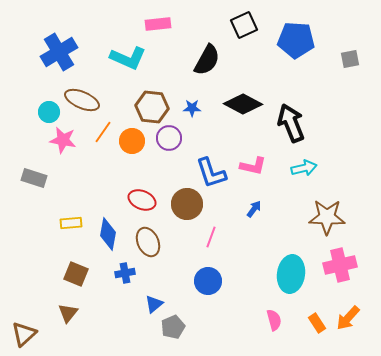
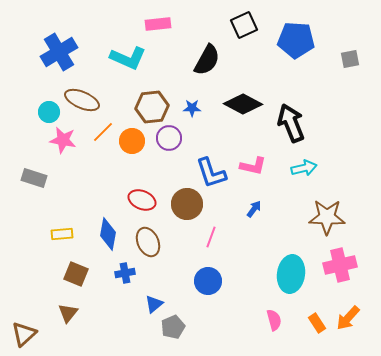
brown hexagon at (152, 107): rotated 12 degrees counterclockwise
orange line at (103, 132): rotated 10 degrees clockwise
yellow rectangle at (71, 223): moved 9 px left, 11 px down
